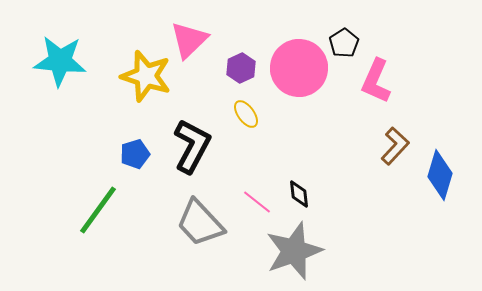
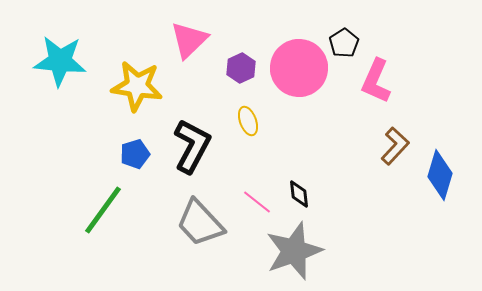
yellow star: moved 9 px left, 10 px down; rotated 9 degrees counterclockwise
yellow ellipse: moved 2 px right, 7 px down; rotated 16 degrees clockwise
green line: moved 5 px right
